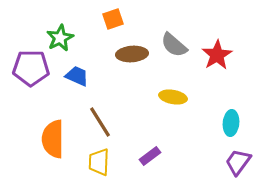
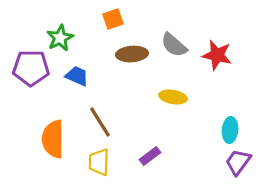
red star: rotated 28 degrees counterclockwise
cyan ellipse: moved 1 px left, 7 px down
